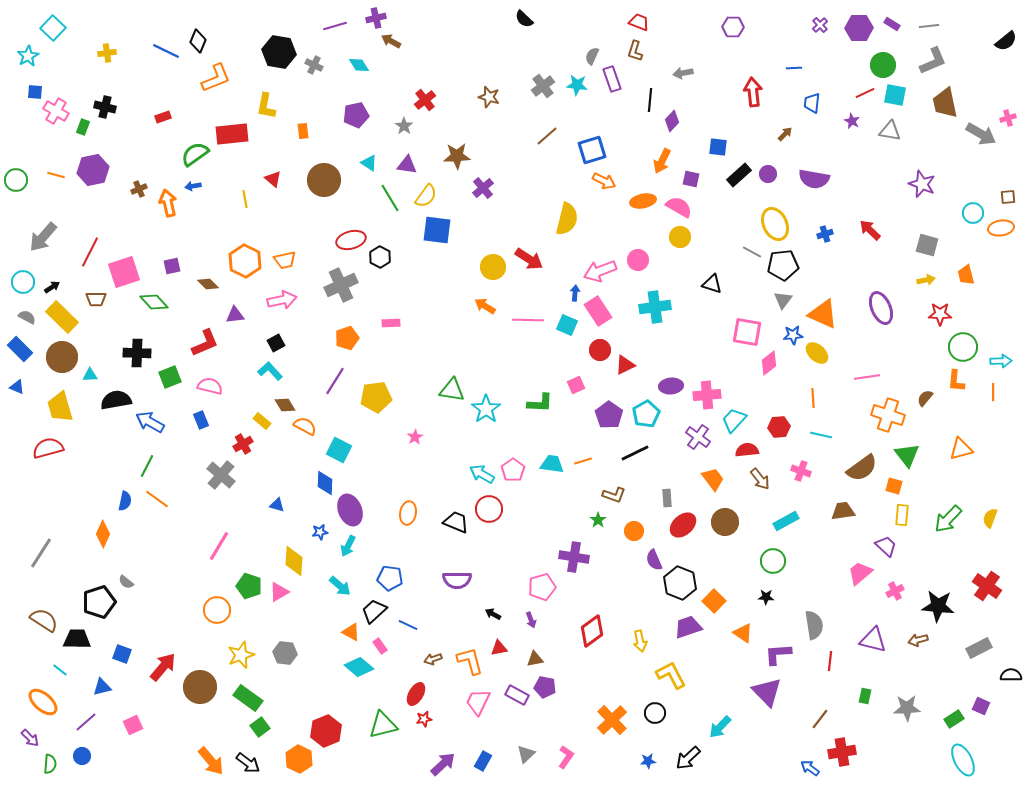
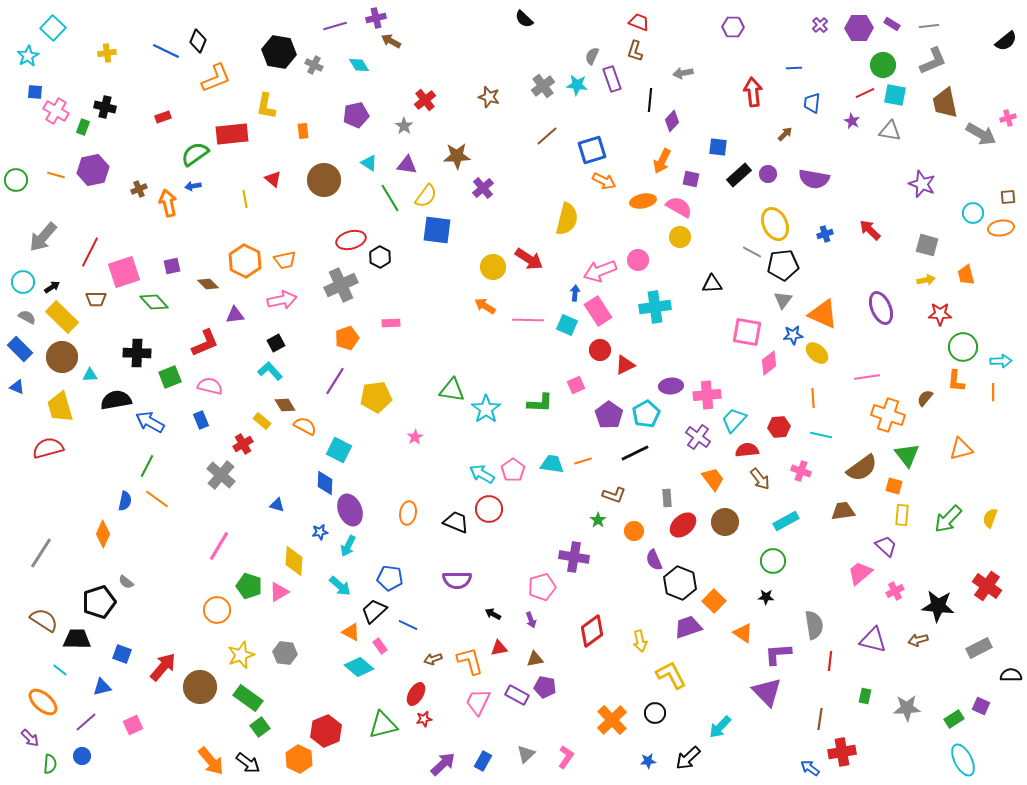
black triangle at (712, 284): rotated 20 degrees counterclockwise
brown line at (820, 719): rotated 30 degrees counterclockwise
